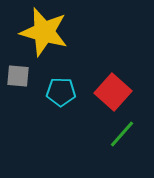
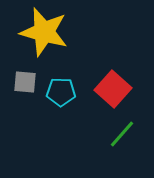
gray square: moved 7 px right, 6 px down
red square: moved 3 px up
